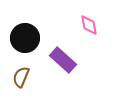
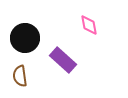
brown semicircle: moved 1 px left, 1 px up; rotated 30 degrees counterclockwise
